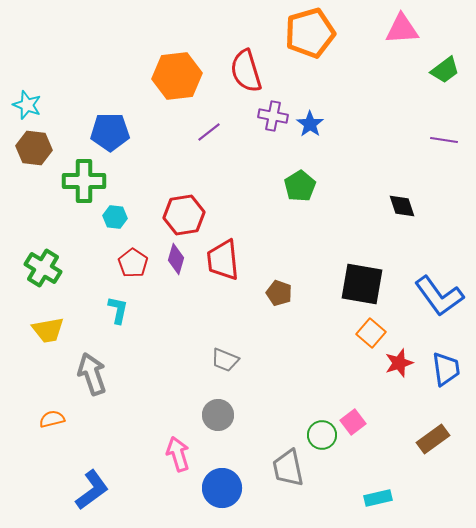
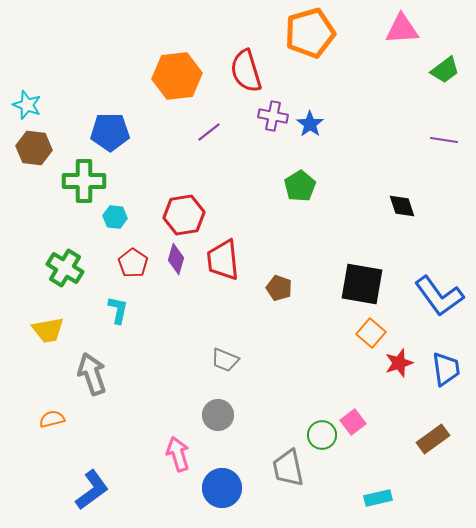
green cross at (43, 268): moved 22 px right
brown pentagon at (279, 293): moved 5 px up
